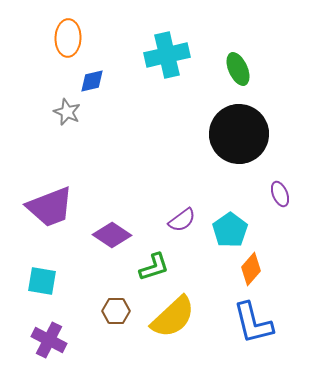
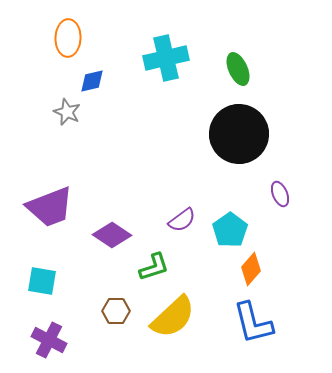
cyan cross: moved 1 px left, 3 px down
